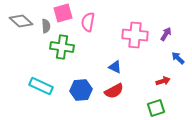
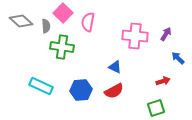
pink square: rotated 30 degrees counterclockwise
pink cross: moved 1 px down
